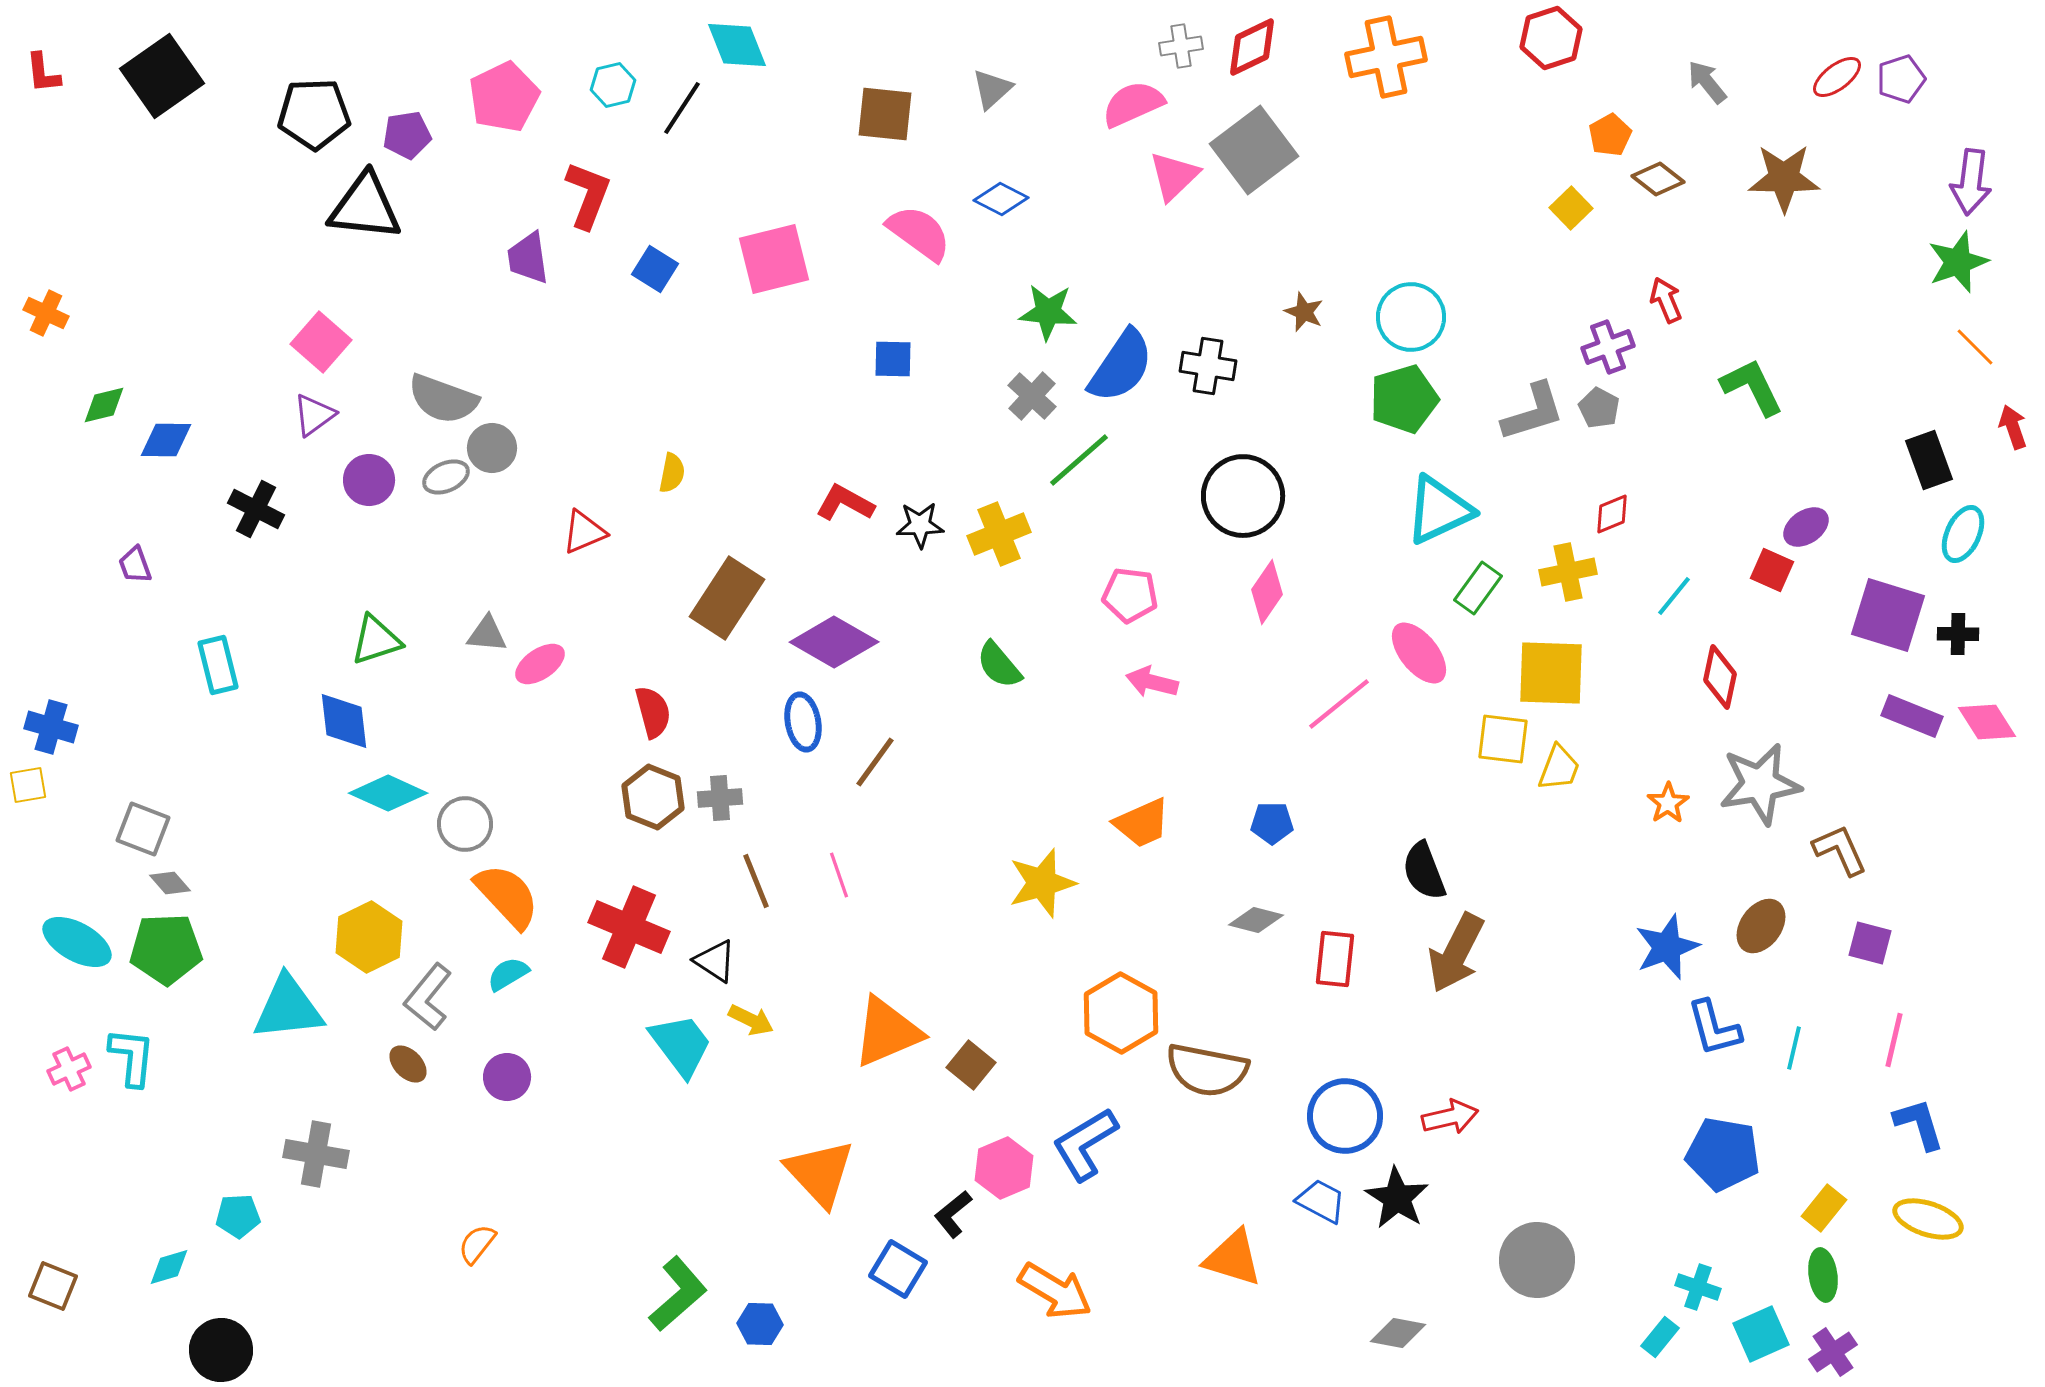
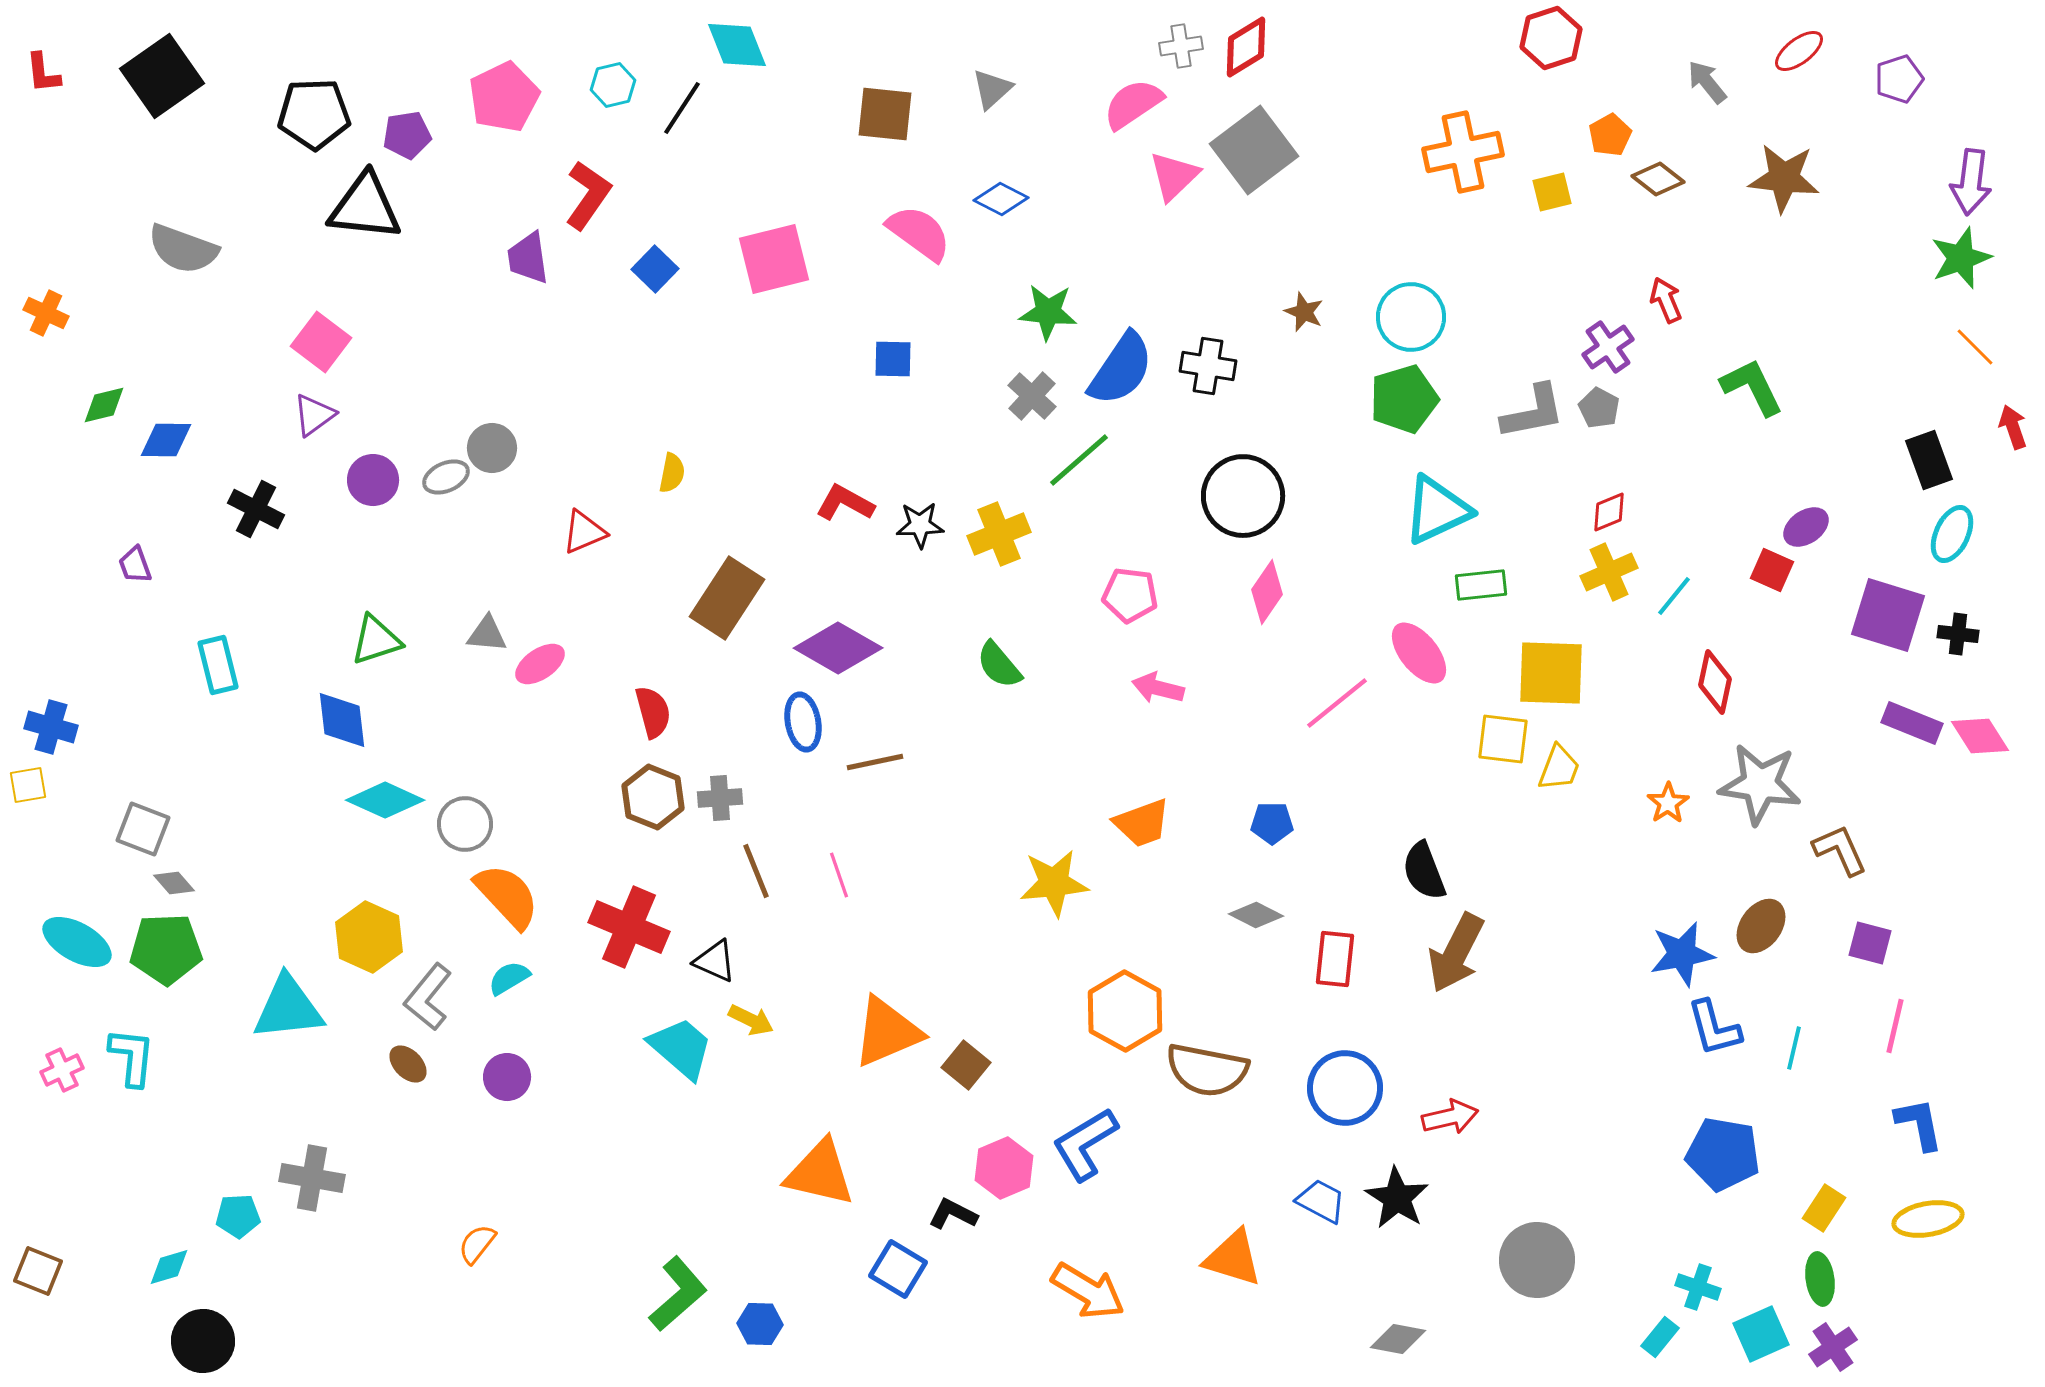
red diamond at (1252, 47): moved 6 px left; rotated 6 degrees counterclockwise
orange cross at (1386, 57): moved 77 px right, 95 px down
red ellipse at (1837, 77): moved 38 px left, 26 px up
purple pentagon at (1901, 79): moved 2 px left
pink semicircle at (1133, 104): rotated 10 degrees counterclockwise
brown star at (1784, 178): rotated 6 degrees clockwise
red L-shape at (588, 195): rotated 14 degrees clockwise
yellow square at (1571, 208): moved 19 px left, 16 px up; rotated 30 degrees clockwise
green star at (1958, 262): moved 3 px right, 4 px up
blue square at (655, 269): rotated 12 degrees clockwise
pink square at (321, 342): rotated 4 degrees counterclockwise
purple cross at (1608, 347): rotated 15 degrees counterclockwise
blue semicircle at (1121, 366): moved 3 px down
gray semicircle at (443, 399): moved 260 px left, 150 px up
gray L-shape at (1533, 412): rotated 6 degrees clockwise
purple circle at (369, 480): moved 4 px right
cyan triangle at (1439, 510): moved 2 px left
red diamond at (1612, 514): moved 3 px left, 2 px up
cyan ellipse at (1963, 534): moved 11 px left
yellow cross at (1568, 572): moved 41 px right; rotated 12 degrees counterclockwise
green rectangle at (1478, 588): moved 3 px right, 3 px up; rotated 48 degrees clockwise
black cross at (1958, 634): rotated 6 degrees clockwise
purple diamond at (834, 642): moved 4 px right, 6 px down
red diamond at (1720, 677): moved 5 px left, 5 px down
pink arrow at (1152, 682): moved 6 px right, 6 px down
pink line at (1339, 704): moved 2 px left, 1 px up
purple rectangle at (1912, 716): moved 7 px down
blue diamond at (344, 721): moved 2 px left, 1 px up
pink diamond at (1987, 722): moved 7 px left, 14 px down
brown line at (875, 762): rotated 42 degrees clockwise
gray star at (1760, 784): rotated 18 degrees clockwise
cyan diamond at (388, 793): moved 3 px left, 7 px down
orange trapezoid at (1142, 823): rotated 4 degrees clockwise
brown line at (756, 881): moved 10 px up
gray diamond at (170, 883): moved 4 px right
yellow star at (1042, 883): moved 12 px right; rotated 10 degrees clockwise
gray diamond at (1256, 920): moved 5 px up; rotated 12 degrees clockwise
yellow hexagon at (369, 937): rotated 10 degrees counterclockwise
blue star at (1667, 947): moved 15 px right, 7 px down; rotated 10 degrees clockwise
black triangle at (715, 961): rotated 9 degrees counterclockwise
cyan semicircle at (508, 974): moved 1 px right, 4 px down
orange hexagon at (1121, 1013): moved 4 px right, 2 px up
pink line at (1894, 1040): moved 1 px right, 14 px up
cyan trapezoid at (681, 1045): moved 3 px down; rotated 12 degrees counterclockwise
brown square at (971, 1065): moved 5 px left
pink cross at (69, 1069): moved 7 px left, 1 px down
blue circle at (1345, 1116): moved 28 px up
blue L-shape at (1919, 1124): rotated 6 degrees clockwise
gray cross at (316, 1154): moved 4 px left, 24 px down
orange triangle at (820, 1173): rotated 34 degrees counterclockwise
yellow rectangle at (1824, 1208): rotated 6 degrees counterclockwise
black L-shape at (953, 1214): rotated 66 degrees clockwise
yellow ellipse at (1928, 1219): rotated 28 degrees counterclockwise
green ellipse at (1823, 1275): moved 3 px left, 4 px down
brown square at (53, 1286): moved 15 px left, 15 px up
orange arrow at (1055, 1291): moved 33 px right
gray diamond at (1398, 1333): moved 6 px down
black circle at (221, 1350): moved 18 px left, 9 px up
purple cross at (1833, 1352): moved 5 px up
